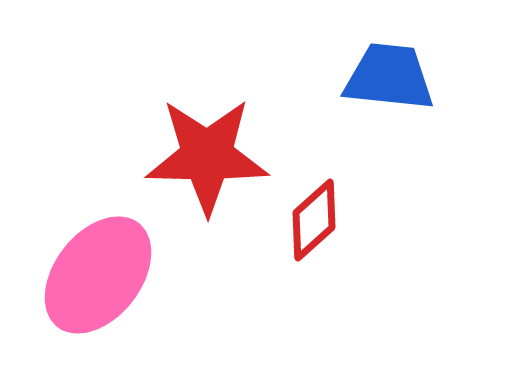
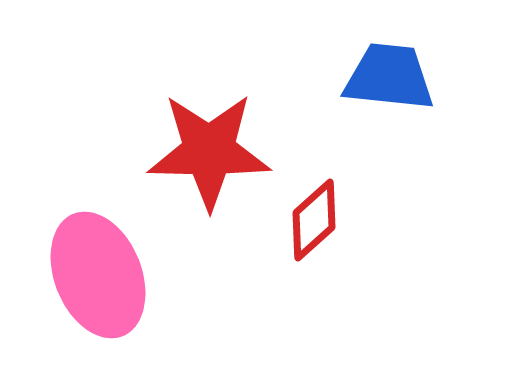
red star: moved 2 px right, 5 px up
pink ellipse: rotated 60 degrees counterclockwise
